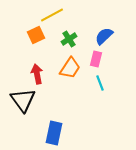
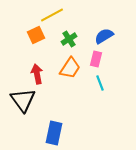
blue semicircle: rotated 12 degrees clockwise
